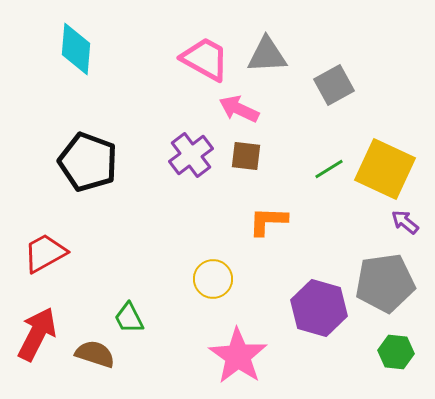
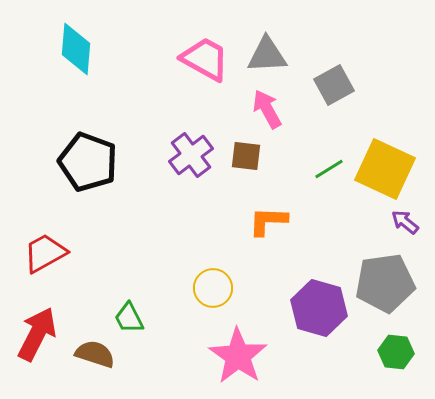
pink arrow: moved 28 px right; rotated 36 degrees clockwise
yellow circle: moved 9 px down
